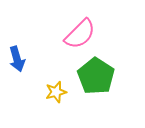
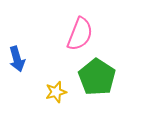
pink semicircle: rotated 24 degrees counterclockwise
green pentagon: moved 1 px right, 1 px down
